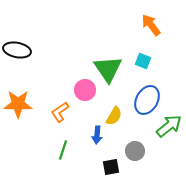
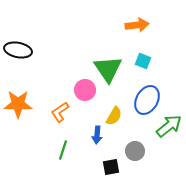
orange arrow: moved 14 px left; rotated 120 degrees clockwise
black ellipse: moved 1 px right
